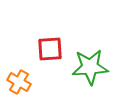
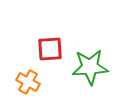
orange cross: moved 9 px right
